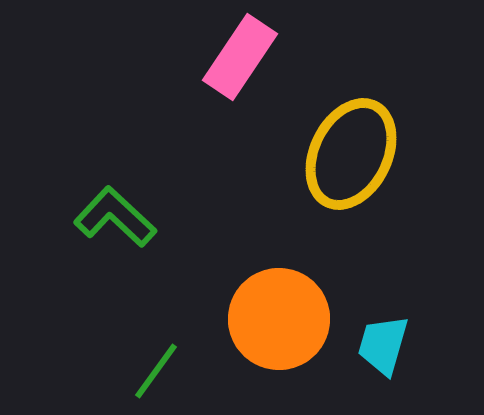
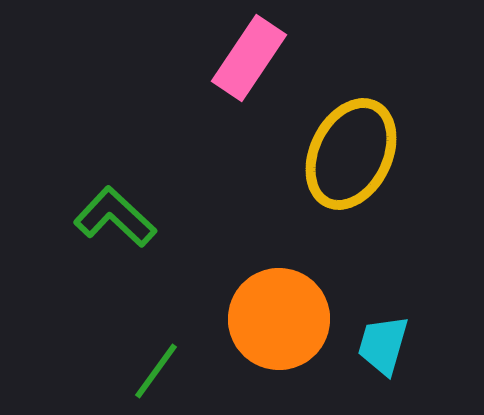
pink rectangle: moved 9 px right, 1 px down
